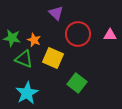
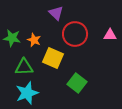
red circle: moved 3 px left
green triangle: moved 8 px down; rotated 24 degrees counterclockwise
cyan star: rotated 10 degrees clockwise
